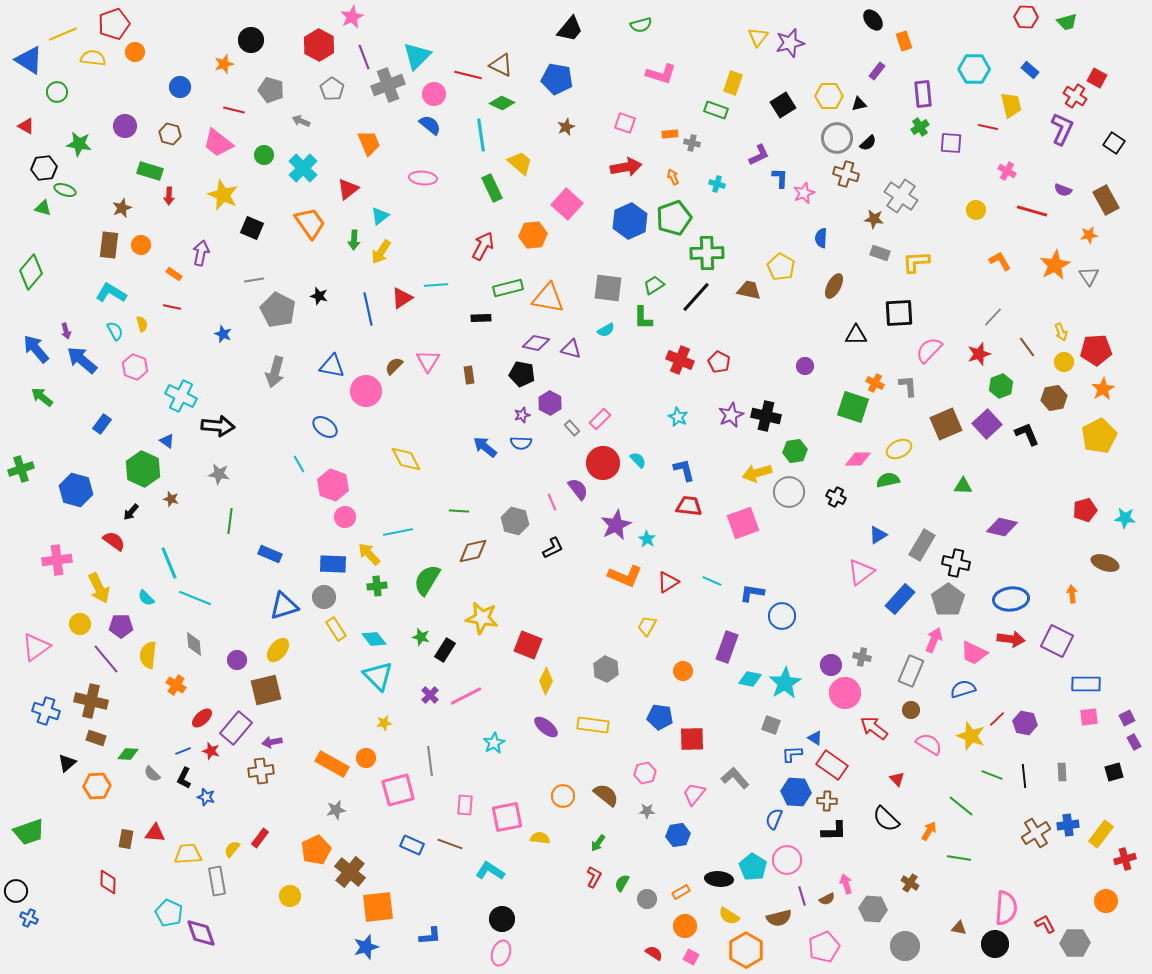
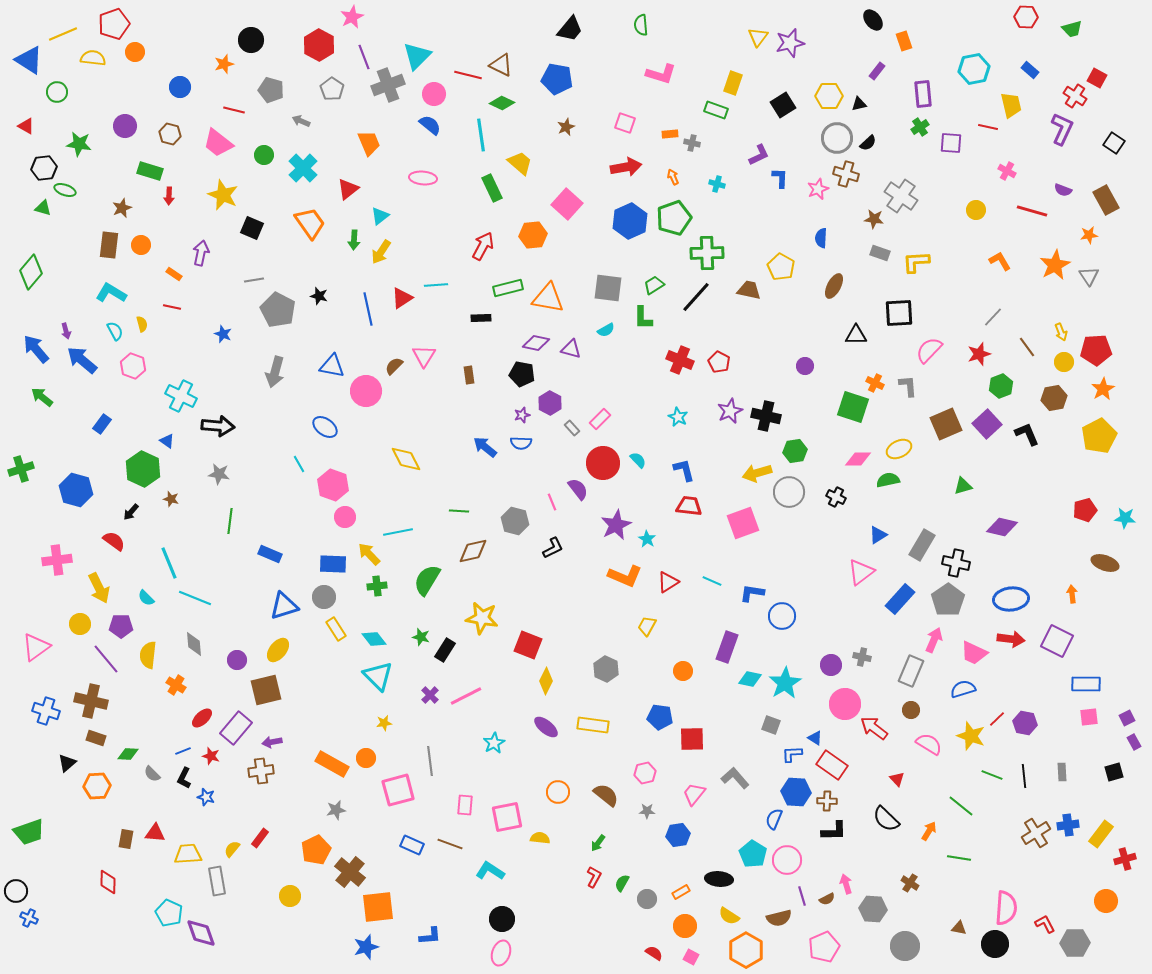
green trapezoid at (1067, 22): moved 5 px right, 7 px down
green semicircle at (641, 25): rotated 100 degrees clockwise
cyan hexagon at (974, 69): rotated 12 degrees counterclockwise
pink star at (804, 193): moved 14 px right, 4 px up
pink triangle at (428, 361): moved 4 px left, 5 px up
pink hexagon at (135, 367): moved 2 px left, 1 px up
purple star at (731, 415): moved 1 px left, 4 px up
green triangle at (963, 486): rotated 18 degrees counterclockwise
pink circle at (845, 693): moved 11 px down
red star at (211, 751): moved 5 px down
orange circle at (563, 796): moved 5 px left, 4 px up
cyan pentagon at (753, 867): moved 13 px up
